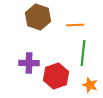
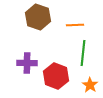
purple cross: moved 2 px left
red hexagon: rotated 20 degrees counterclockwise
orange star: rotated 14 degrees clockwise
